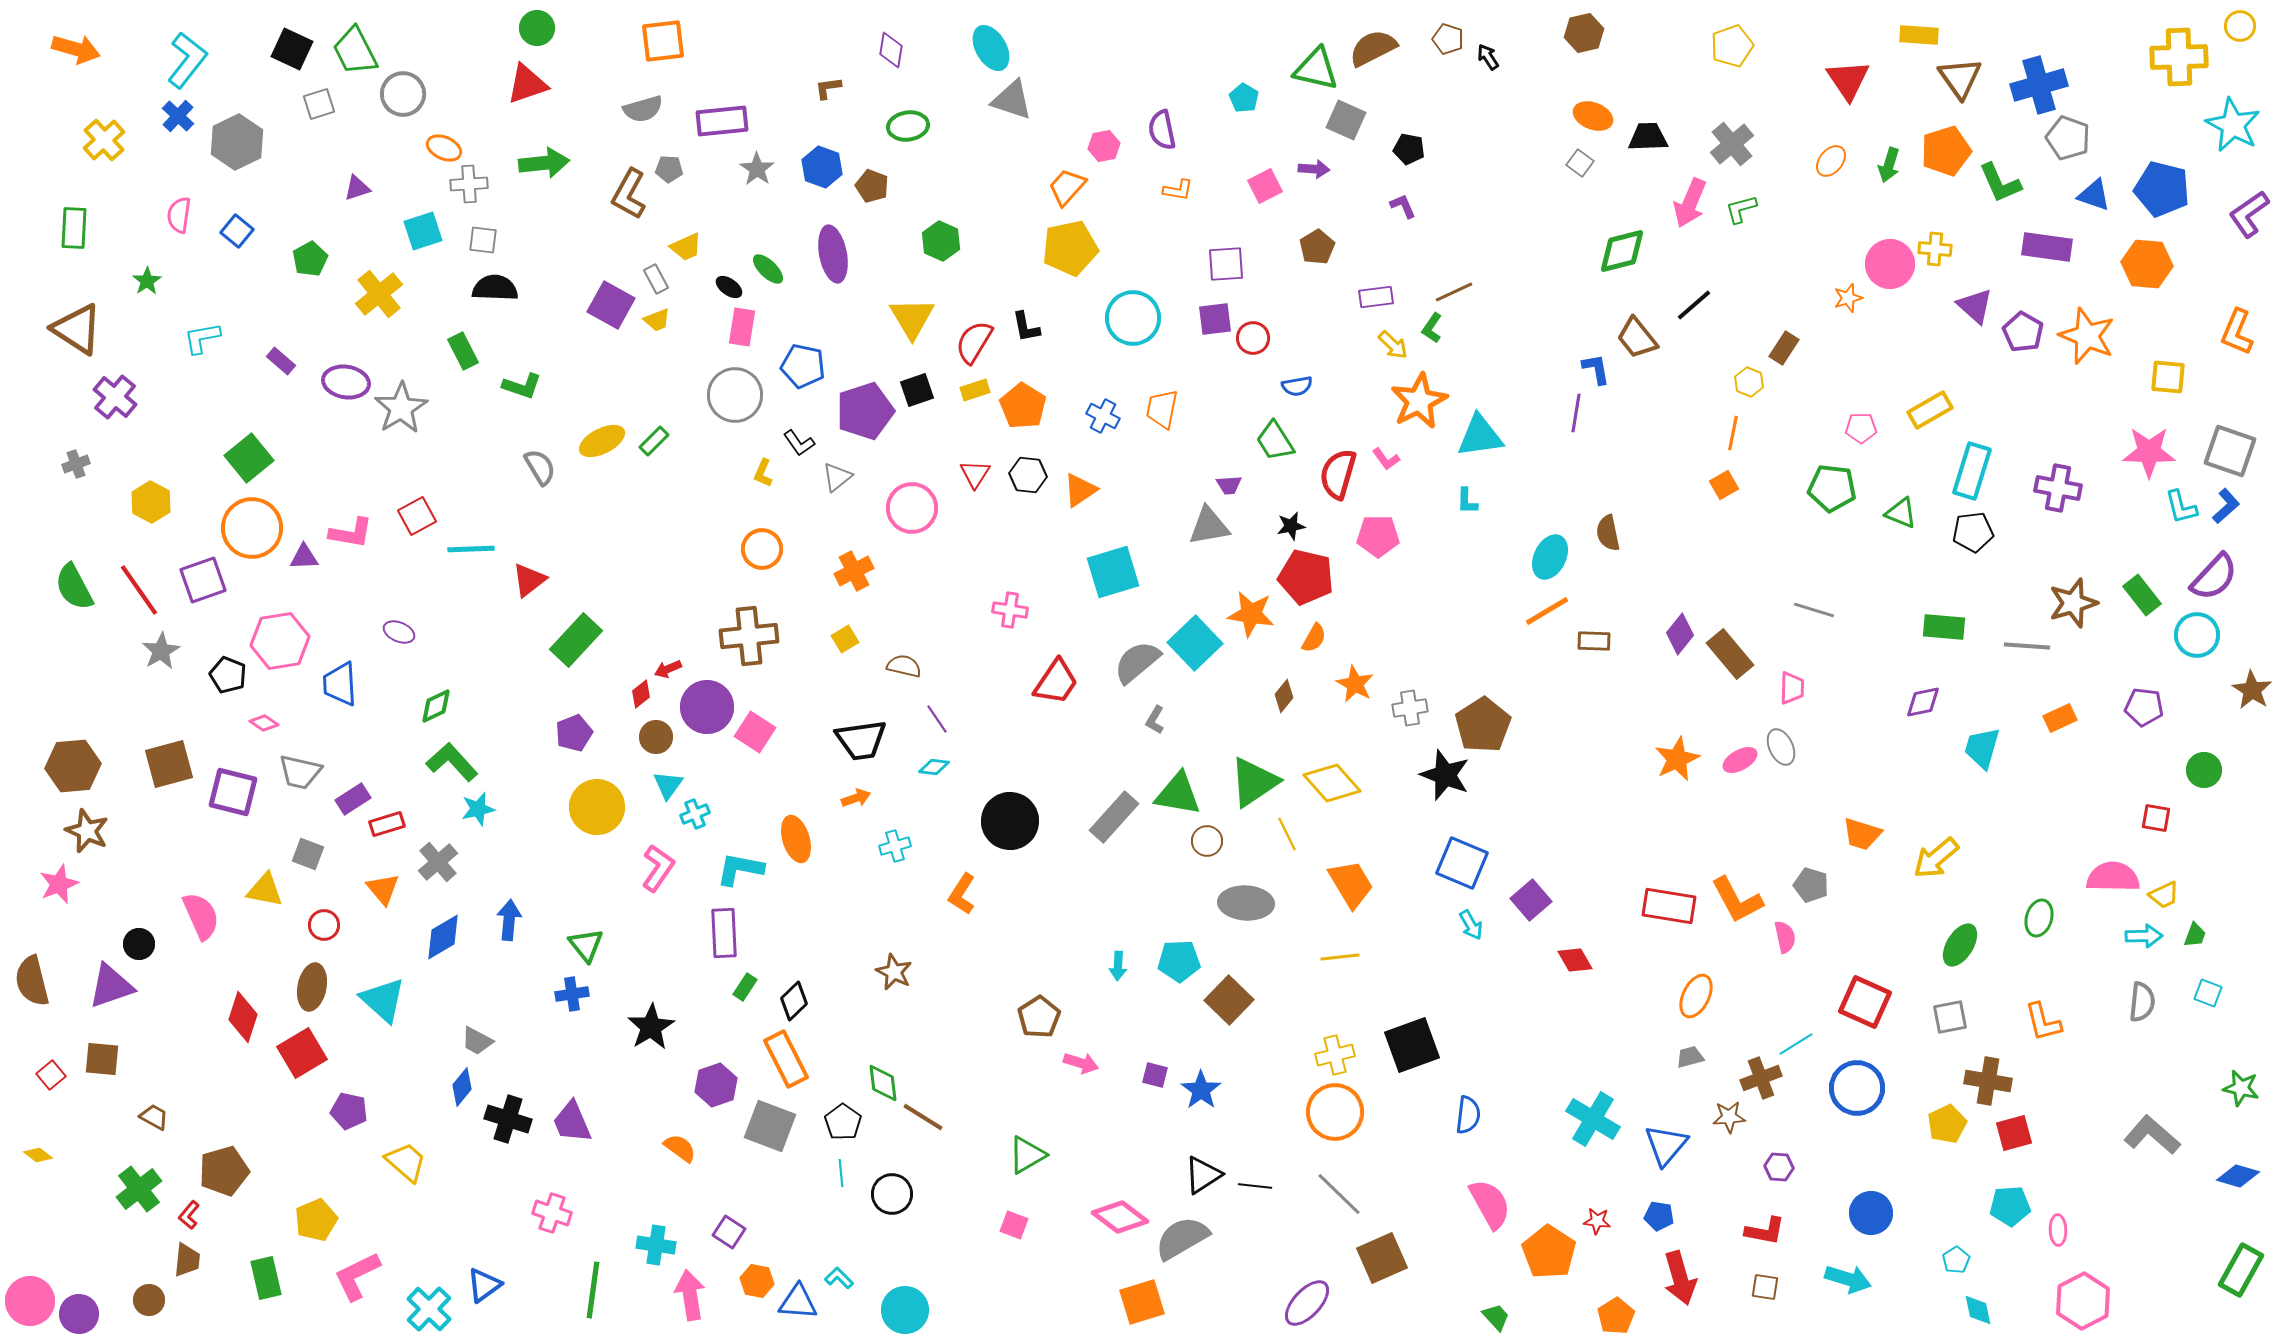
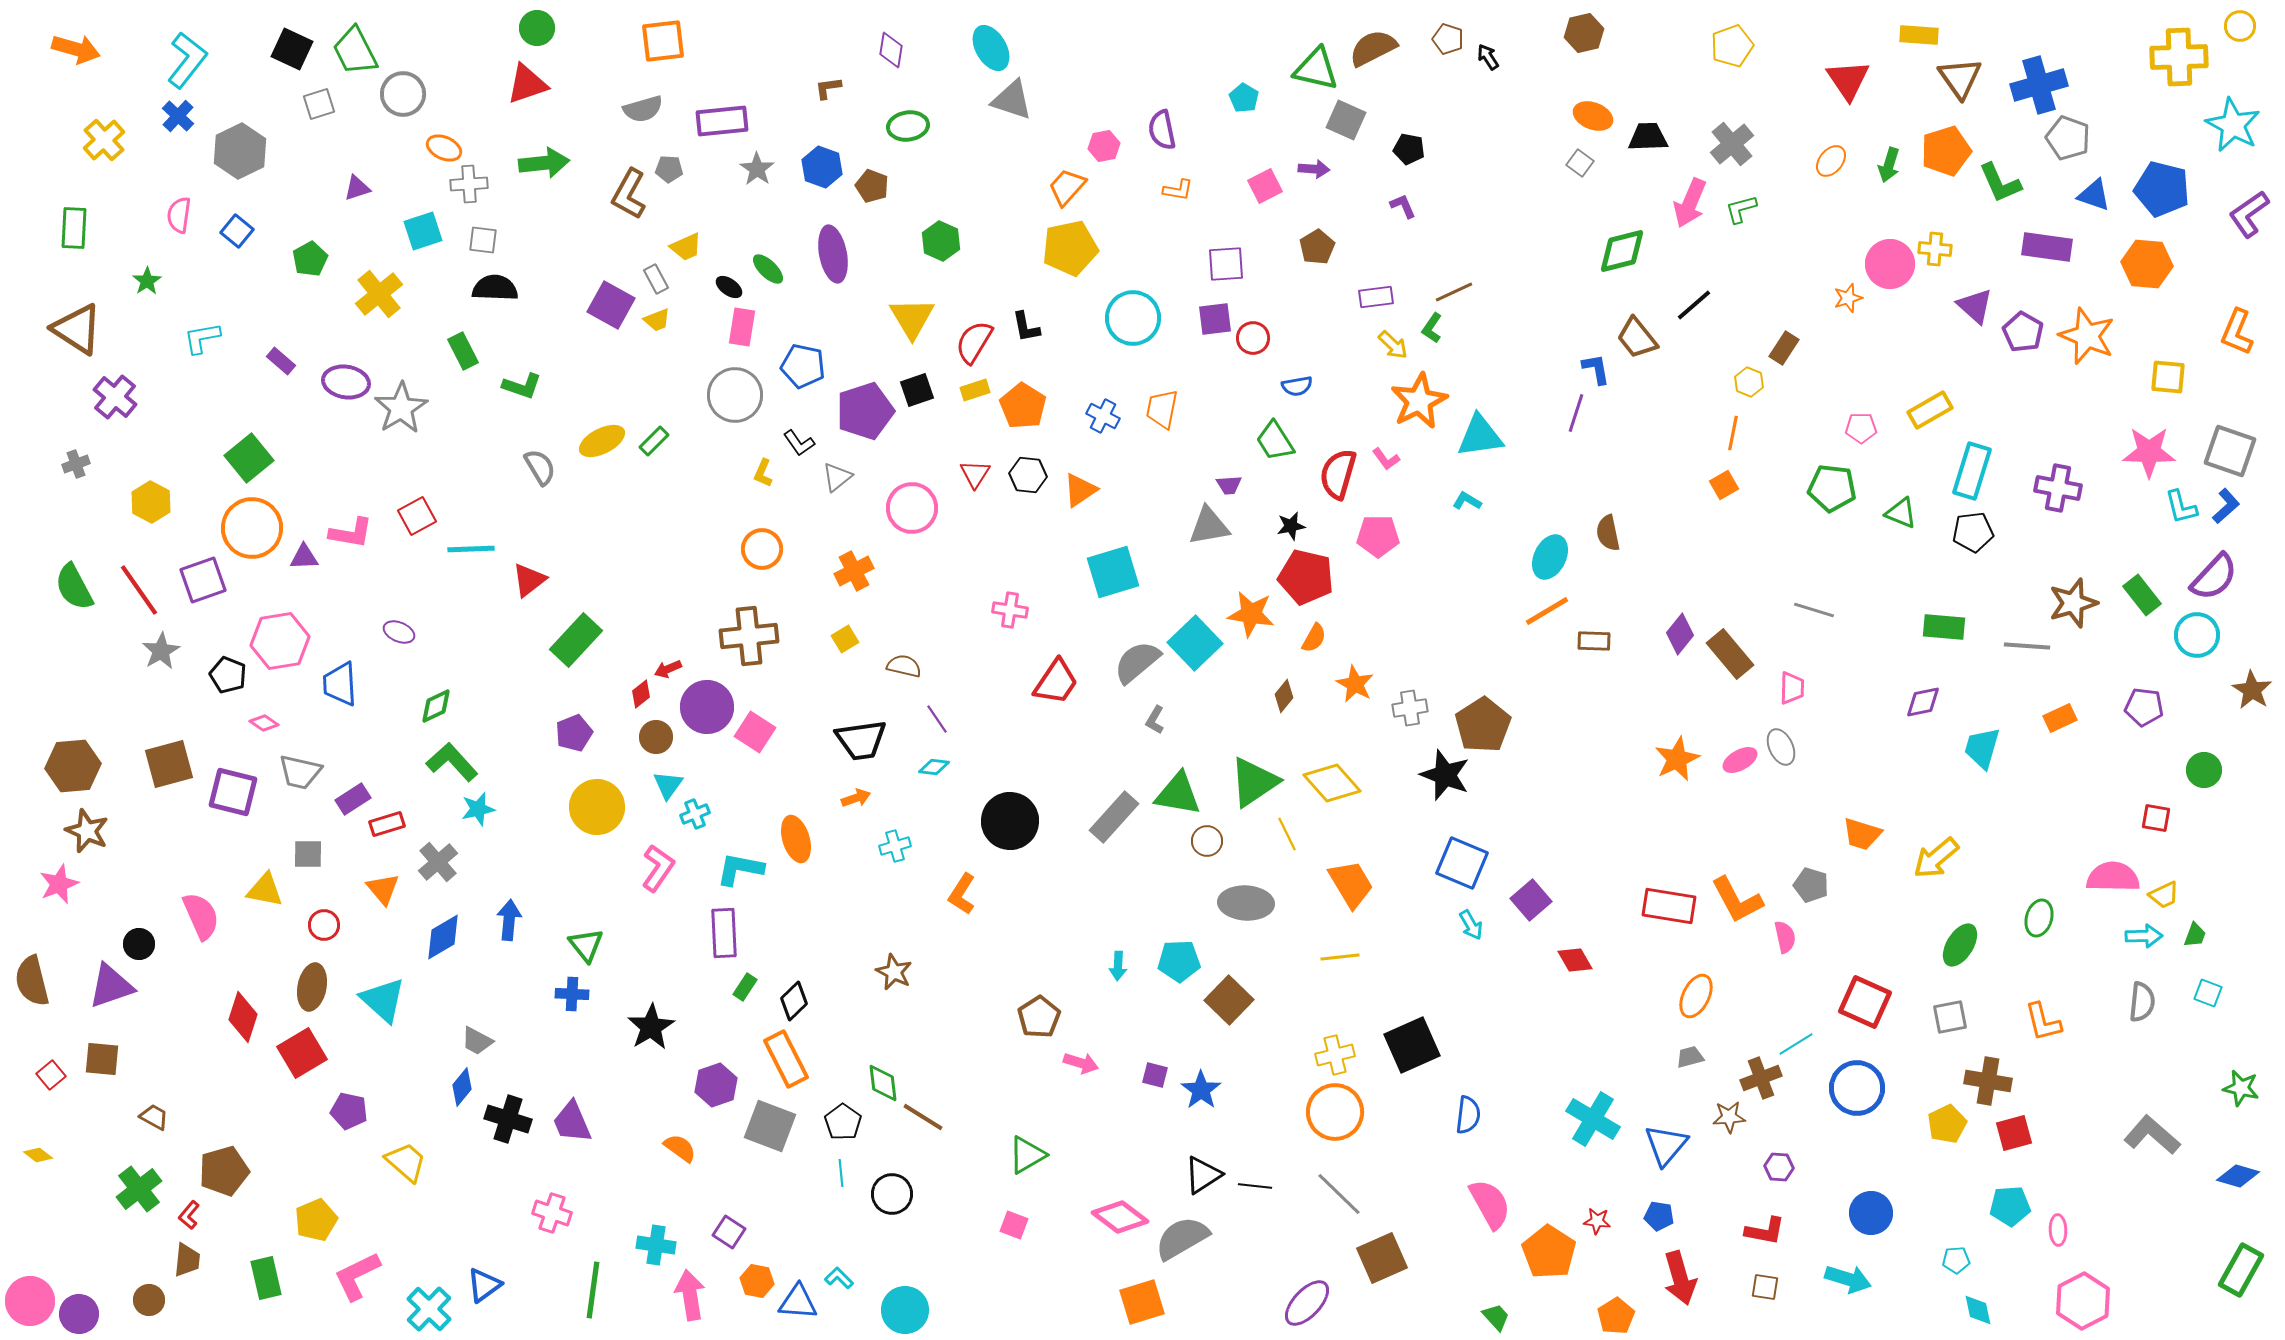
gray hexagon at (237, 142): moved 3 px right, 9 px down
purple line at (1576, 413): rotated 9 degrees clockwise
cyan L-shape at (1467, 501): rotated 120 degrees clockwise
gray square at (308, 854): rotated 20 degrees counterclockwise
blue cross at (572, 994): rotated 12 degrees clockwise
black square at (1412, 1045): rotated 4 degrees counterclockwise
cyan pentagon at (1956, 1260): rotated 28 degrees clockwise
